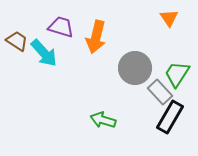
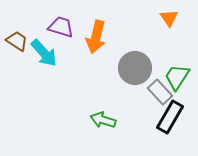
green trapezoid: moved 3 px down
